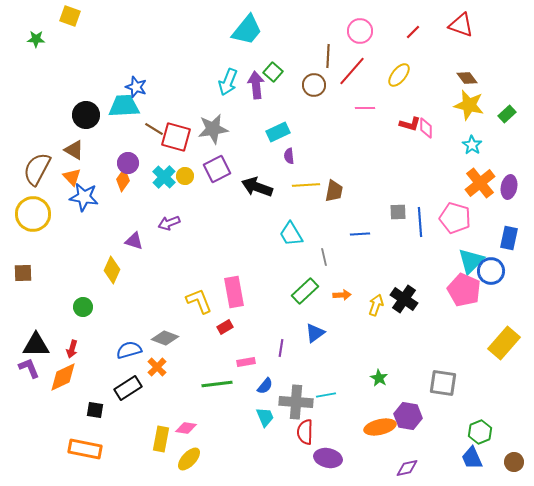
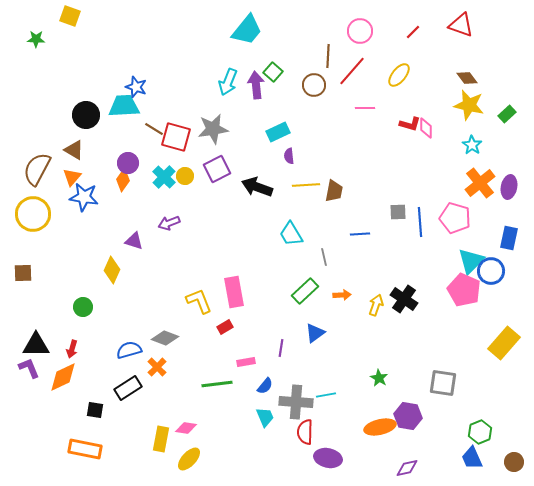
orange triangle at (72, 177): rotated 24 degrees clockwise
